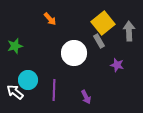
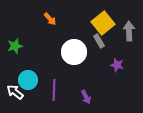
white circle: moved 1 px up
